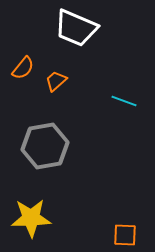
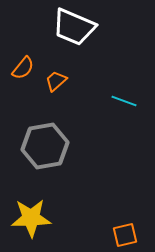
white trapezoid: moved 2 px left, 1 px up
orange square: rotated 15 degrees counterclockwise
